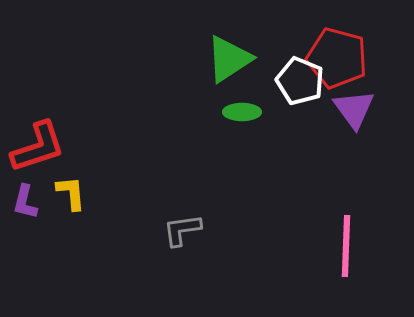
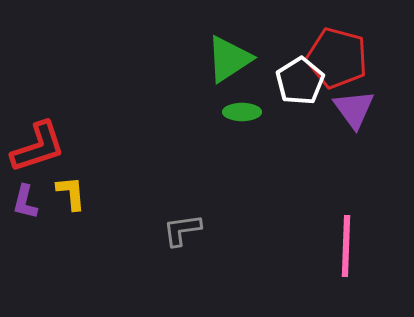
white pentagon: rotated 18 degrees clockwise
